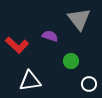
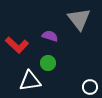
green circle: moved 23 px left, 2 px down
white circle: moved 1 px right, 3 px down
